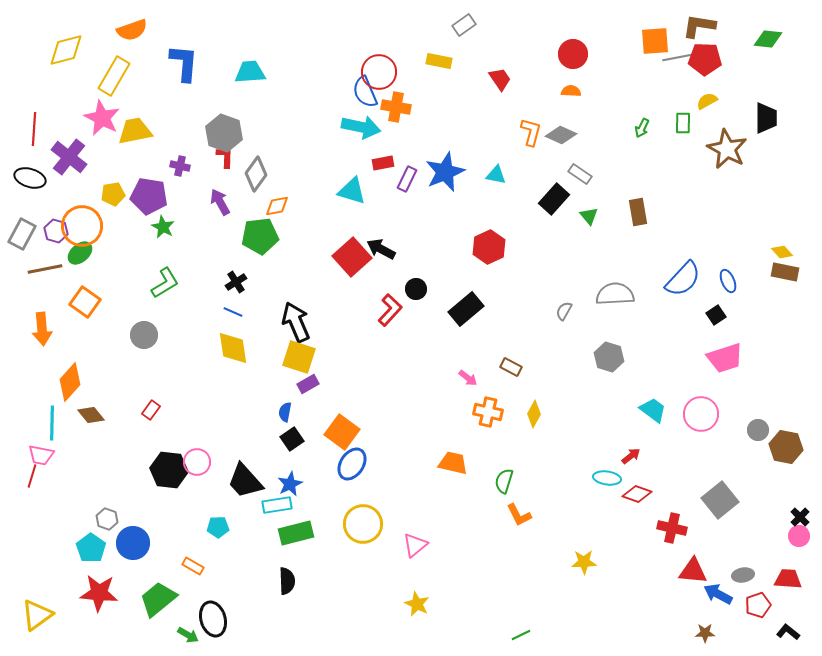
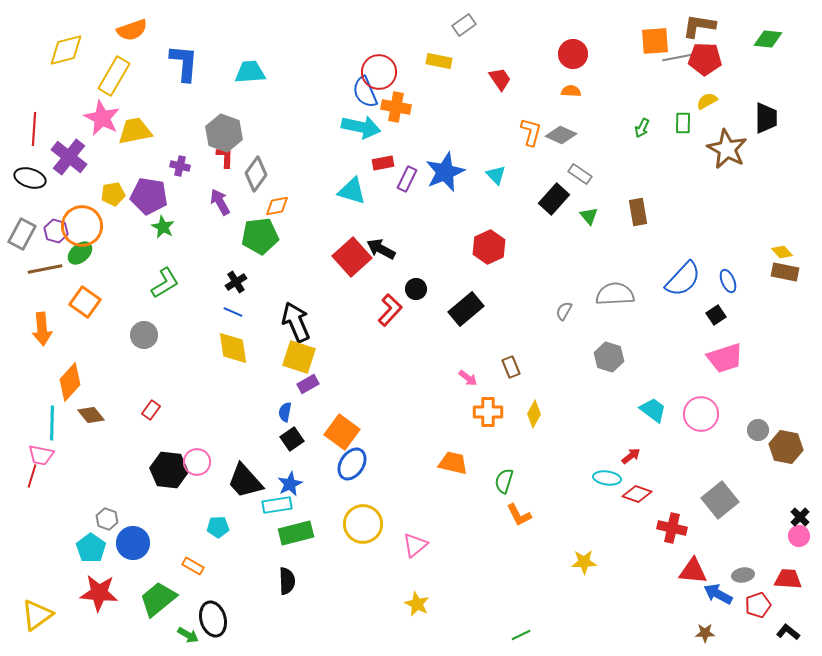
cyan triangle at (496, 175): rotated 35 degrees clockwise
brown rectangle at (511, 367): rotated 40 degrees clockwise
orange cross at (488, 412): rotated 12 degrees counterclockwise
